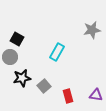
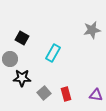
black square: moved 5 px right, 1 px up
cyan rectangle: moved 4 px left, 1 px down
gray circle: moved 2 px down
black star: rotated 12 degrees clockwise
gray square: moved 7 px down
red rectangle: moved 2 px left, 2 px up
